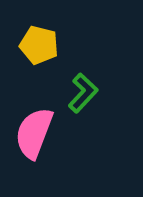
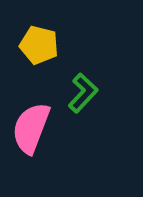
pink semicircle: moved 3 px left, 5 px up
